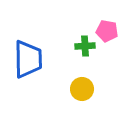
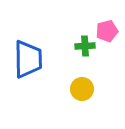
pink pentagon: rotated 25 degrees counterclockwise
